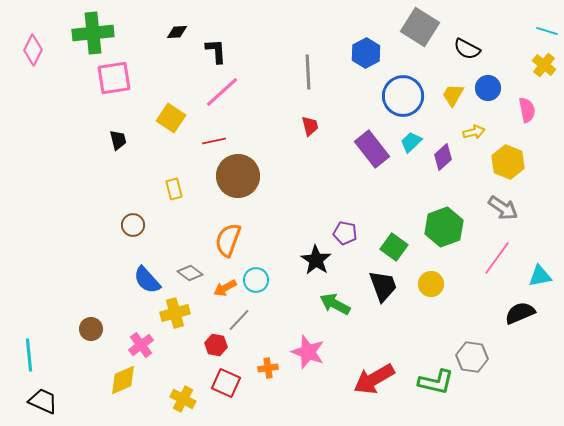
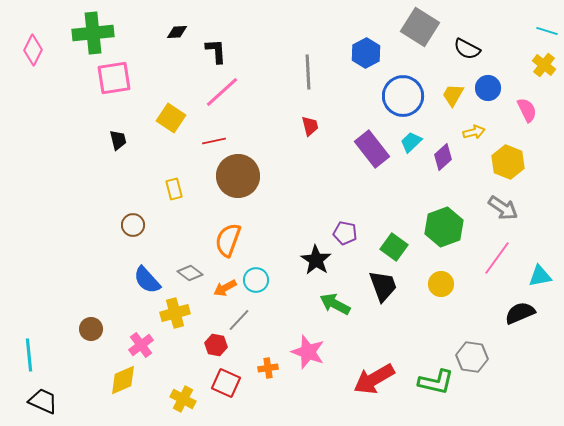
pink semicircle at (527, 110): rotated 15 degrees counterclockwise
yellow circle at (431, 284): moved 10 px right
